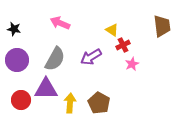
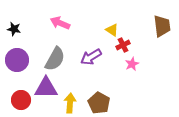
purple triangle: moved 1 px up
